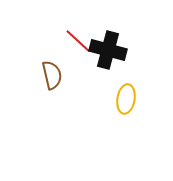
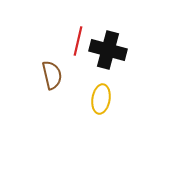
red line: rotated 60 degrees clockwise
yellow ellipse: moved 25 px left
